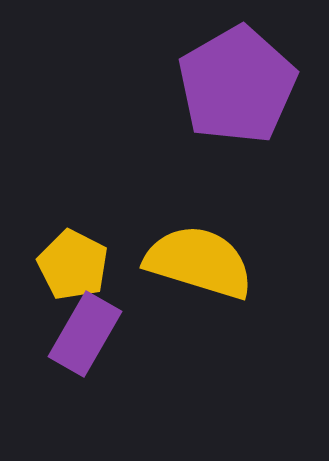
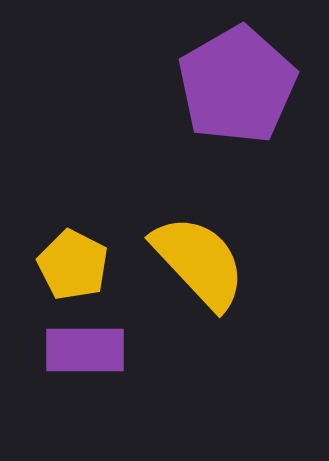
yellow semicircle: rotated 30 degrees clockwise
purple rectangle: moved 16 px down; rotated 60 degrees clockwise
